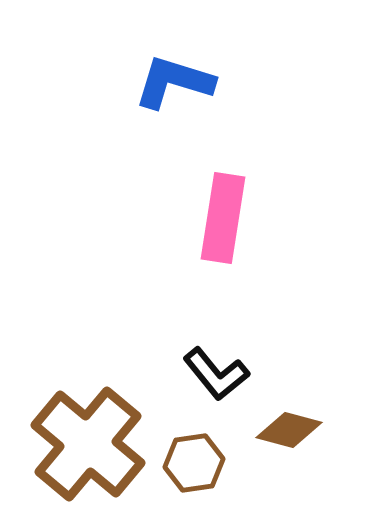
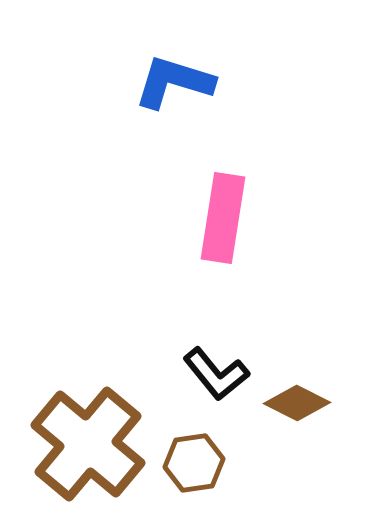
brown diamond: moved 8 px right, 27 px up; rotated 12 degrees clockwise
